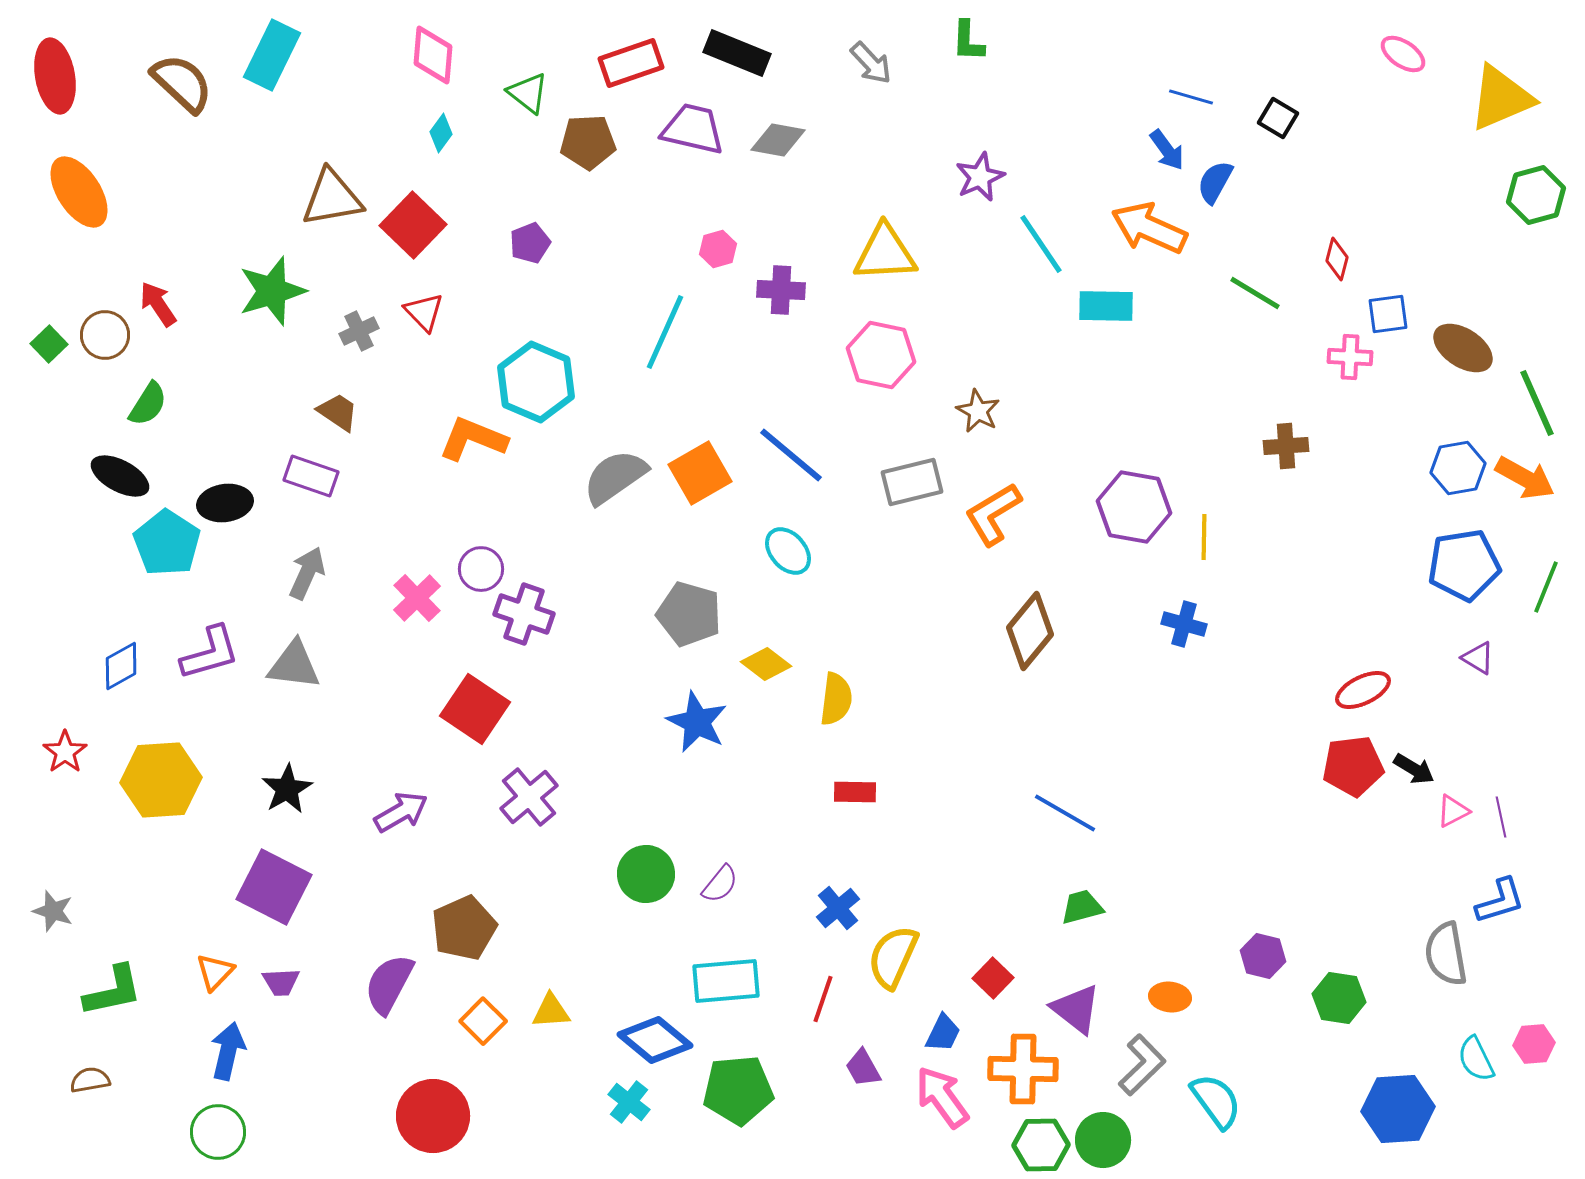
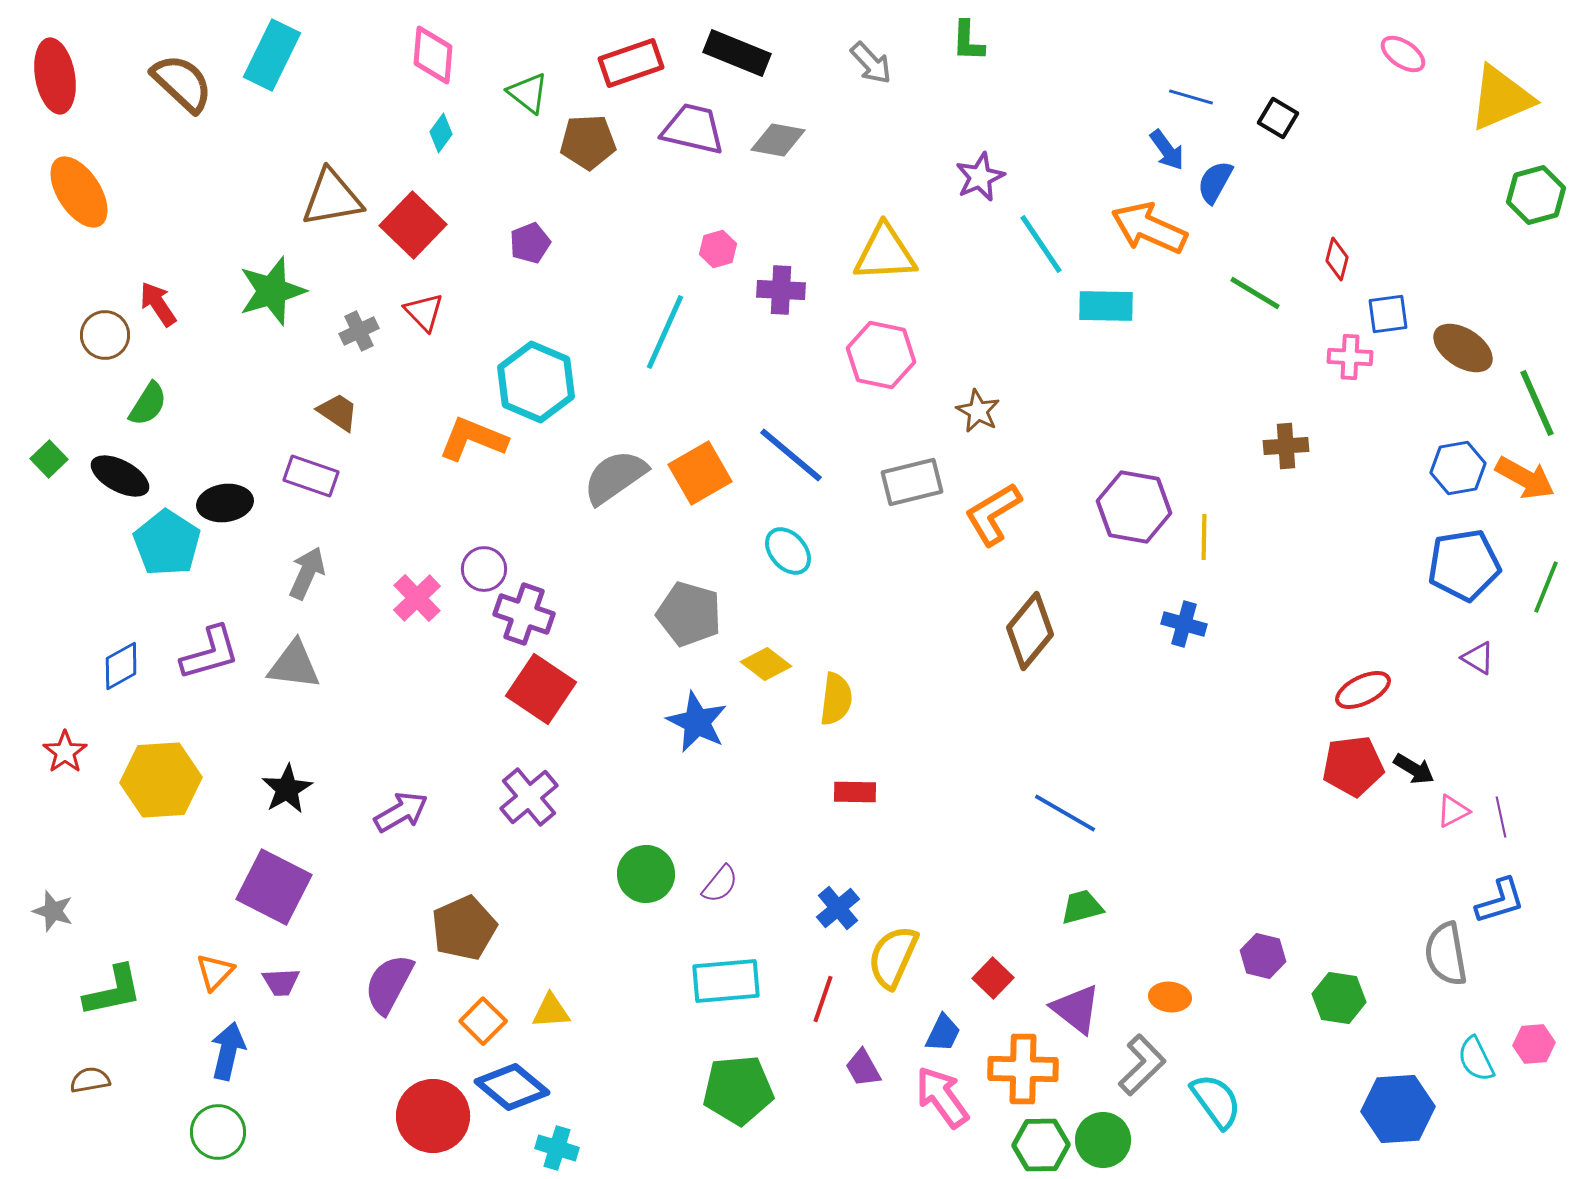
green square at (49, 344): moved 115 px down
purple circle at (481, 569): moved 3 px right
red square at (475, 709): moved 66 px right, 20 px up
blue diamond at (655, 1040): moved 143 px left, 47 px down
cyan cross at (629, 1102): moved 72 px left, 46 px down; rotated 21 degrees counterclockwise
